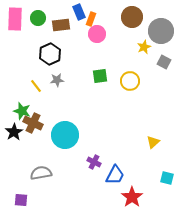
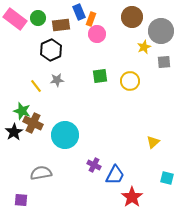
pink rectangle: rotated 55 degrees counterclockwise
black hexagon: moved 1 px right, 4 px up
gray square: rotated 32 degrees counterclockwise
purple cross: moved 3 px down
